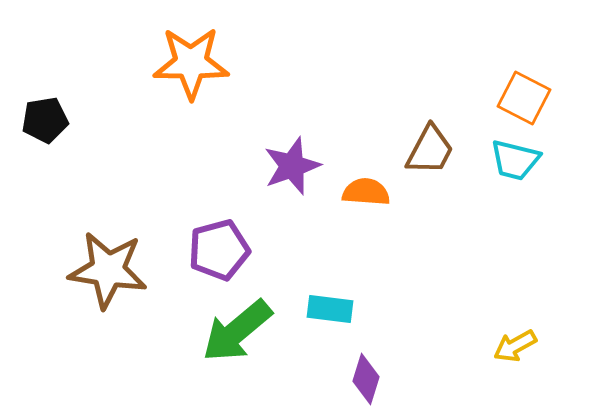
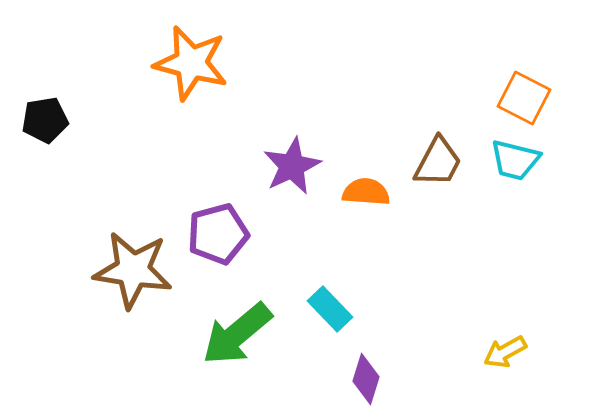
orange star: rotated 14 degrees clockwise
brown trapezoid: moved 8 px right, 12 px down
purple star: rotated 6 degrees counterclockwise
purple pentagon: moved 1 px left, 16 px up
brown star: moved 25 px right
cyan rectangle: rotated 39 degrees clockwise
green arrow: moved 3 px down
yellow arrow: moved 10 px left, 6 px down
